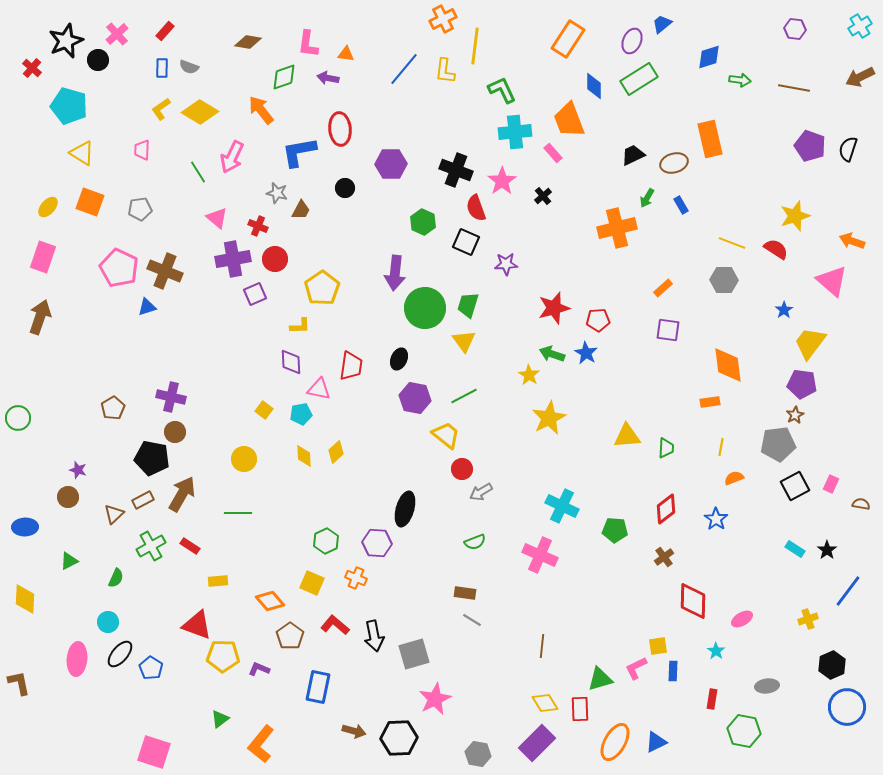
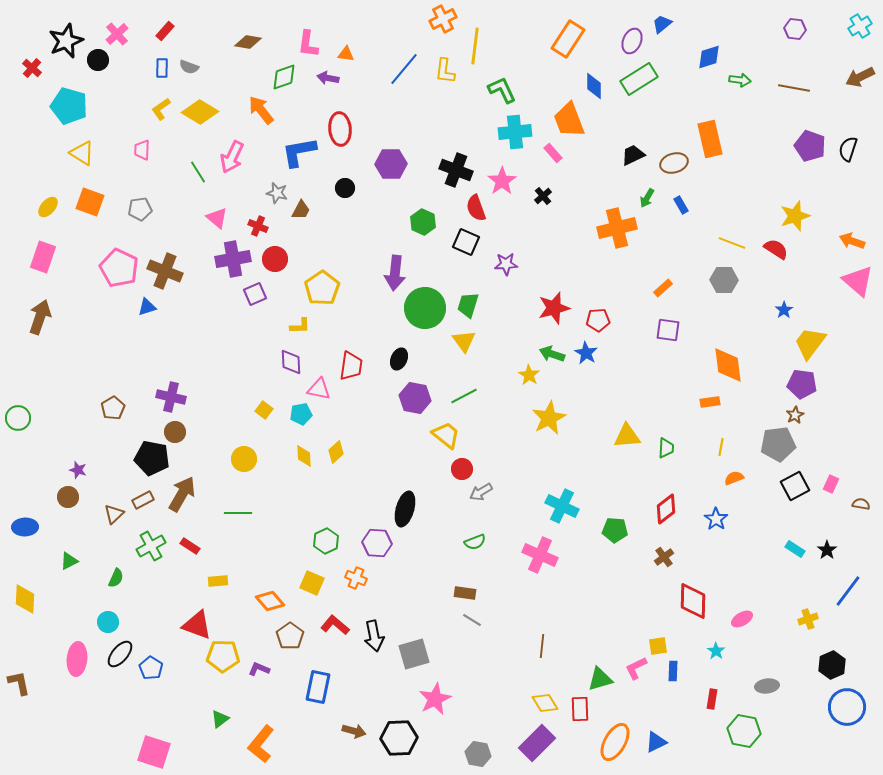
pink triangle at (832, 281): moved 26 px right
